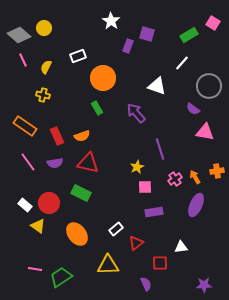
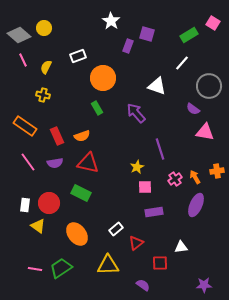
white rectangle at (25, 205): rotated 56 degrees clockwise
green trapezoid at (61, 277): moved 9 px up
purple semicircle at (146, 284): moved 3 px left, 1 px down; rotated 32 degrees counterclockwise
